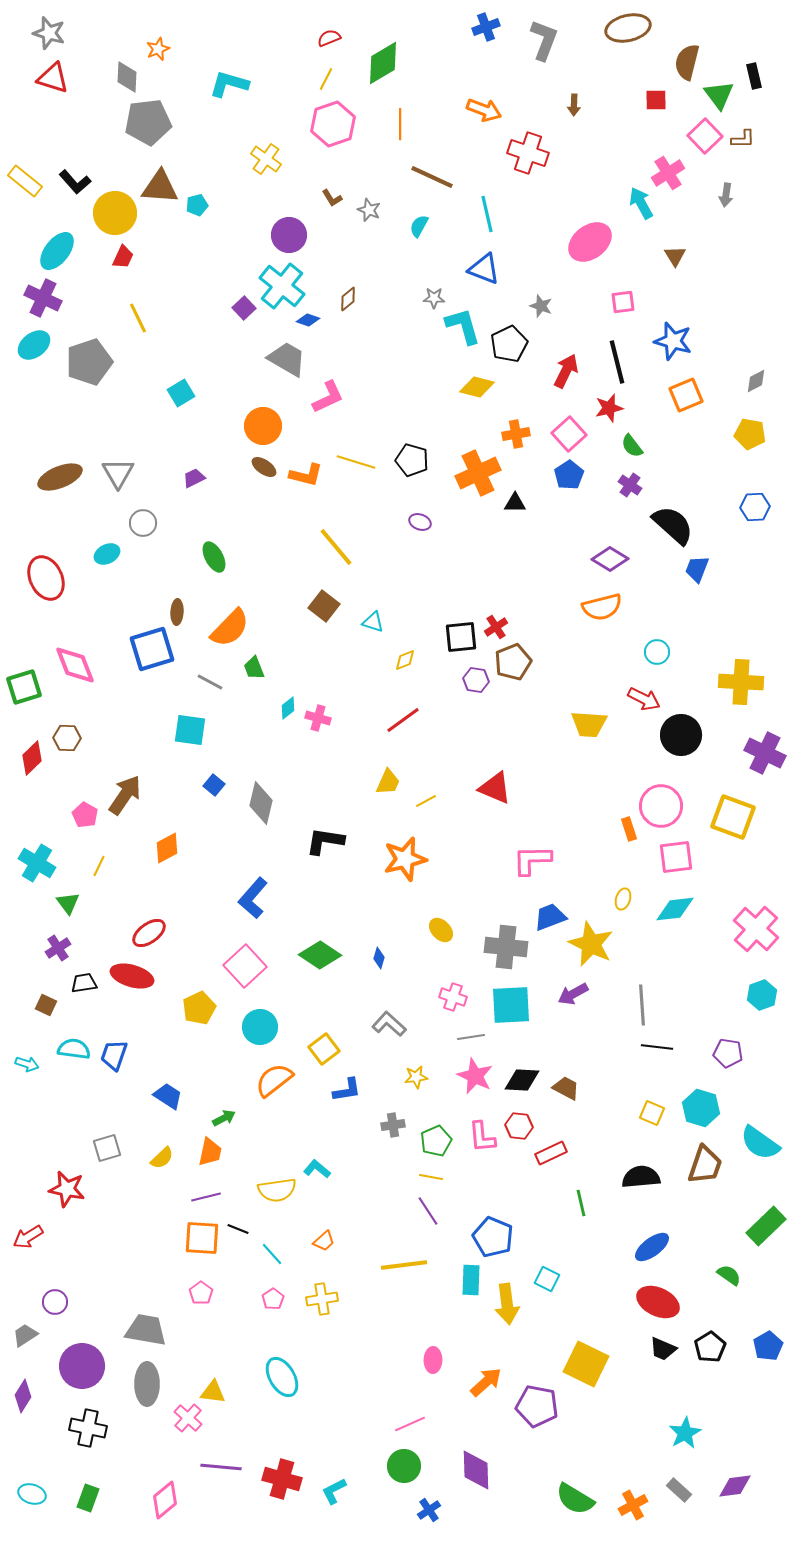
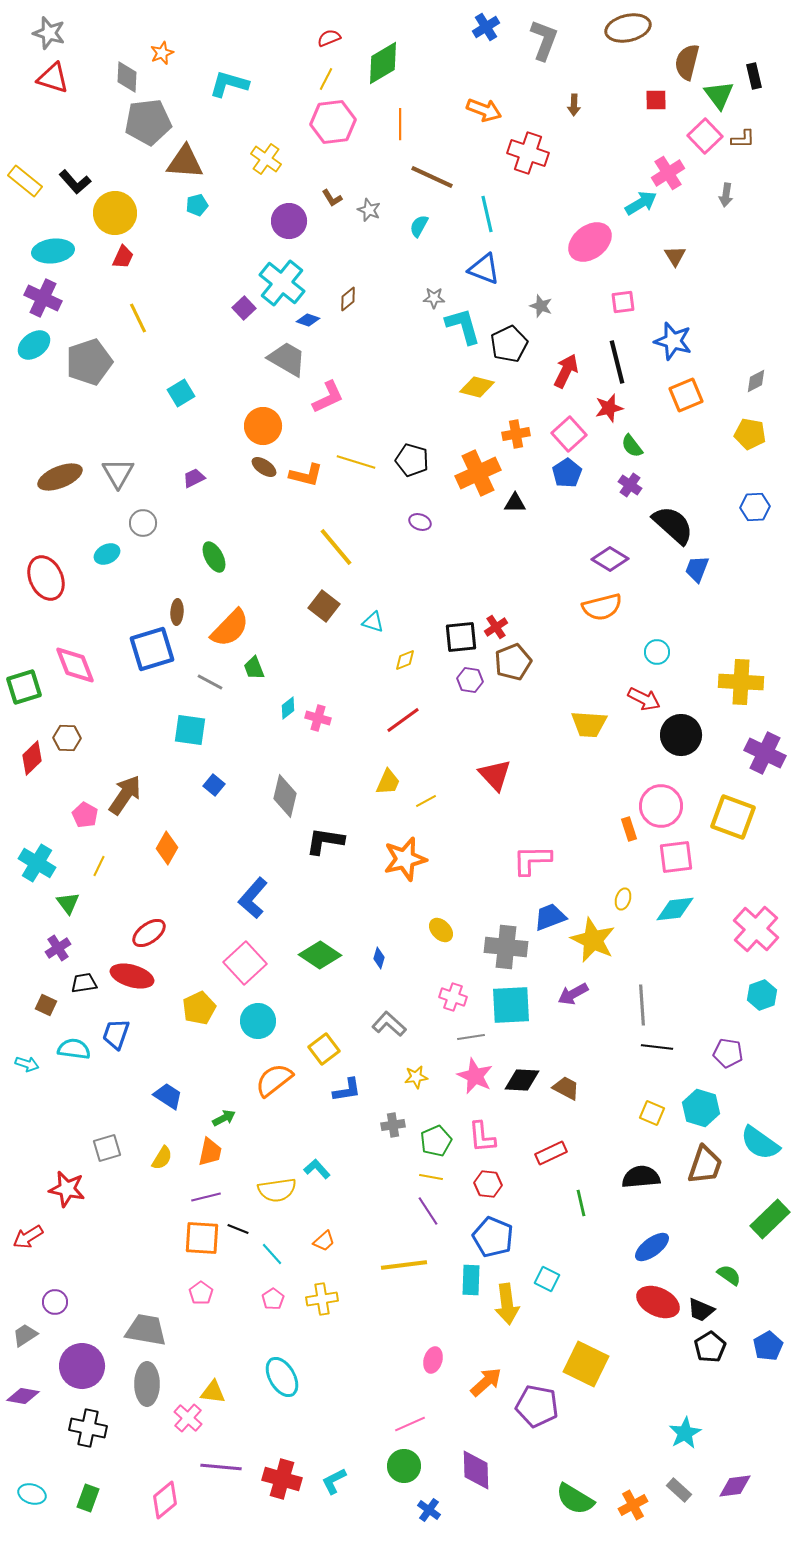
blue cross at (486, 27): rotated 12 degrees counterclockwise
orange star at (158, 49): moved 4 px right, 4 px down
pink hexagon at (333, 124): moved 2 px up; rotated 12 degrees clockwise
brown triangle at (160, 187): moved 25 px right, 25 px up
cyan arrow at (641, 203): rotated 88 degrees clockwise
purple circle at (289, 235): moved 14 px up
cyan ellipse at (57, 251): moved 4 px left; rotated 45 degrees clockwise
cyan cross at (282, 286): moved 3 px up
blue pentagon at (569, 475): moved 2 px left, 2 px up
purple hexagon at (476, 680): moved 6 px left
red triangle at (495, 788): moved 13 px up; rotated 24 degrees clockwise
gray diamond at (261, 803): moved 24 px right, 7 px up
orange diamond at (167, 848): rotated 32 degrees counterclockwise
yellow star at (591, 944): moved 2 px right, 4 px up
pink square at (245, 966): moved 3 px up
cyan circle at (260, 1027): moved 2 px left, 6 px up
blue trapezoid at (114, 1055): moved 2 px right, 21 px up
red hexagon at (519, 1126): moved 31 px left, 58 px down
yellow semicircle at (162, 1158): rotated 15 degrees counterclockwise
cyan L-shape at (317, 1169): rotated 8 degrees clockwise
green rectangle at (766, 1226): moved 4 px right, 7 px up
black trapezoid at (663, 1349): moved 38 px right, 39 px up
pink ellipse at (433, 1360): rotated 15 degrees clockwise
purple diamond at (23, 1396): rotated 68 degrees clockwise
cyan L-shape at (334, 1491): moved 10 px up
blue cross at (429, 1510): rotated 20 degrees counterclockwise
